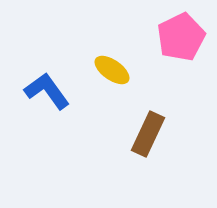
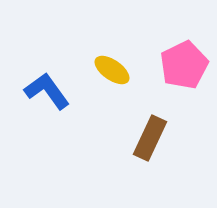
pink pentagon: moved 3 px right, 28 px down
brown rectangle: moved 2 px right, 4 px down
